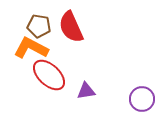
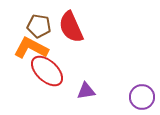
red ellipse: moved 2 px left, 4 px up
purple circle: moved 2 px up
